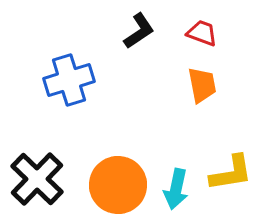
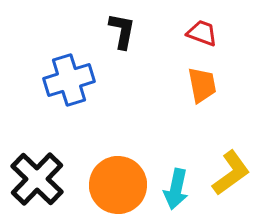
black L-shape: moved 17 px left; rotated 45 degrees counterclockwise
yellow L-shape: rotated 27 degrees counterclockwise
